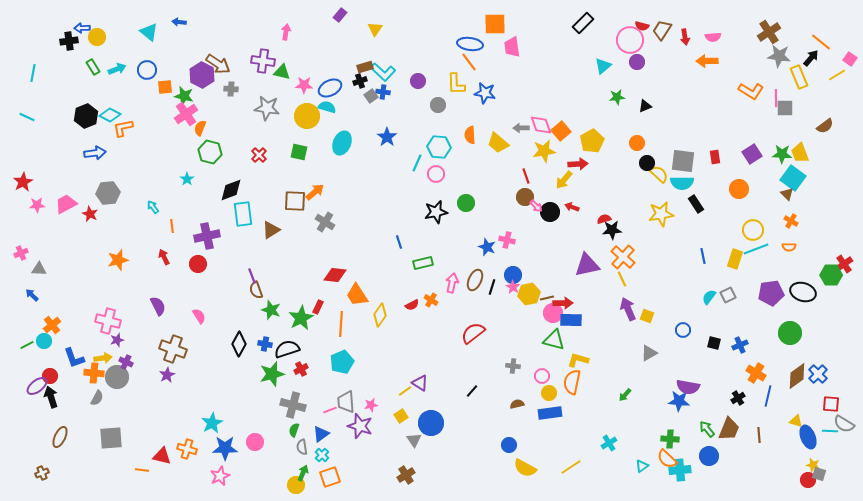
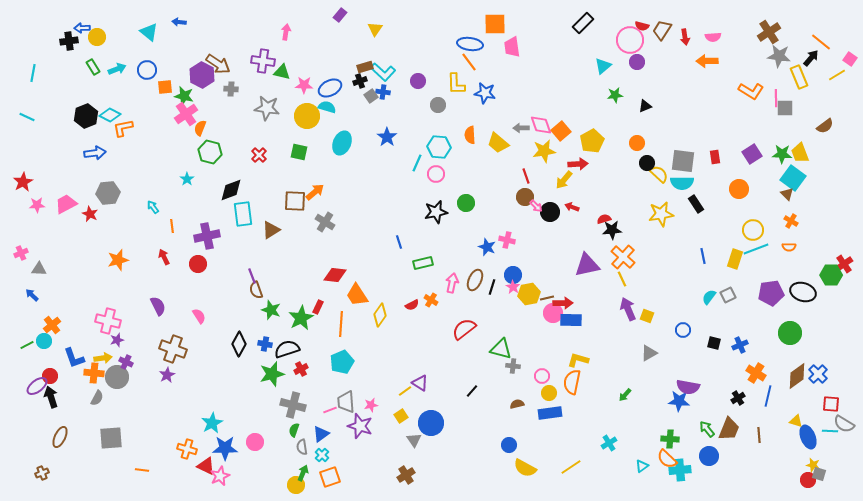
green star at (617, 97): moved 2 px left, 2 px up
red semicircle at (473, 333): moved 9 px left, 4 px up
green triangle at (554, 340): moved 53 px left, 9 px down
red triangle at (162, 456): moved 44 px right, 10 px down; rotated 12 degrees clockwise
